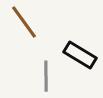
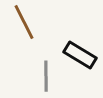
brown line: rotated 9 degrees clockwise
